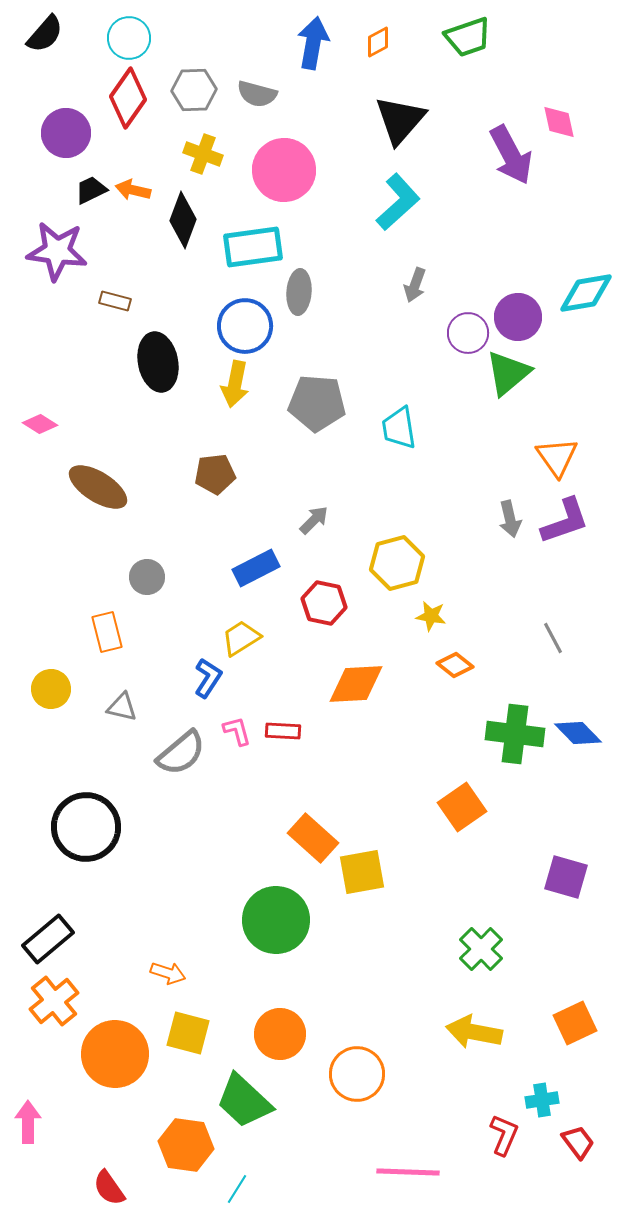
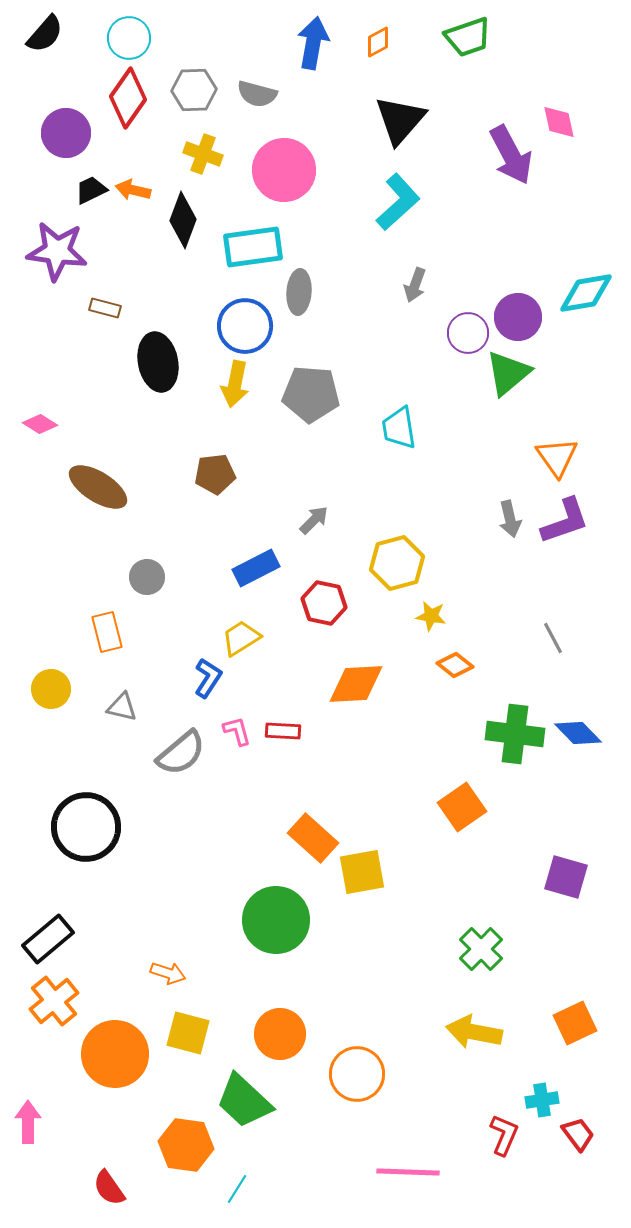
brown rectangle at (115, 301): moved 10 px left, 7 px down
gray pentagon at (317, 403): moved 6 px left, 9 px up
red trapezoid at (578, 1142): moved 8 px up
